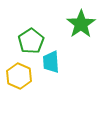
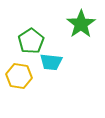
cyan trapezoid: rotated 80 degrees counterclockwise
yellow hexagon: rotated 15 degrees counterclockwise
